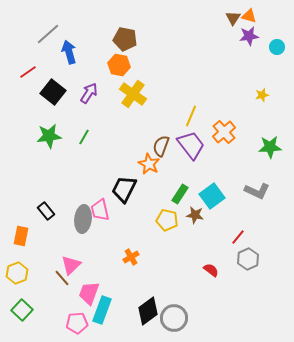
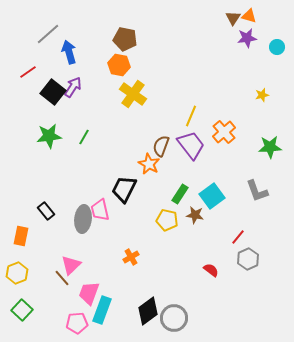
purple star at (249, 36): moved 2 px left, 2 px down
purple arrow at (89, 93): moved 16 px left, 6 px up
gray L-shape at (257, 191): rotated 45 degrees clockwise
